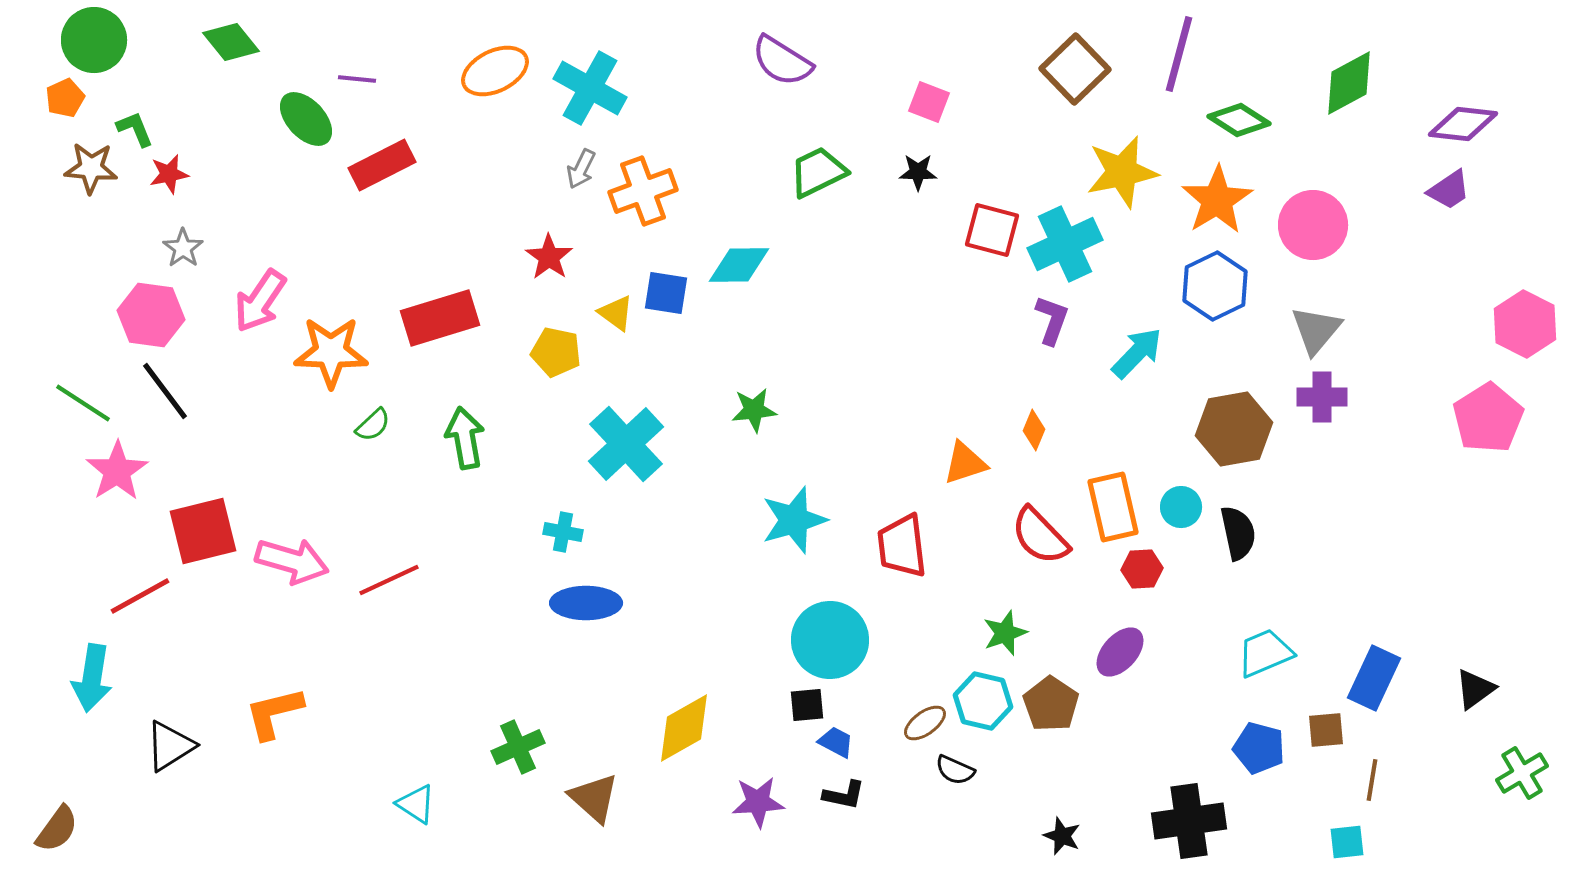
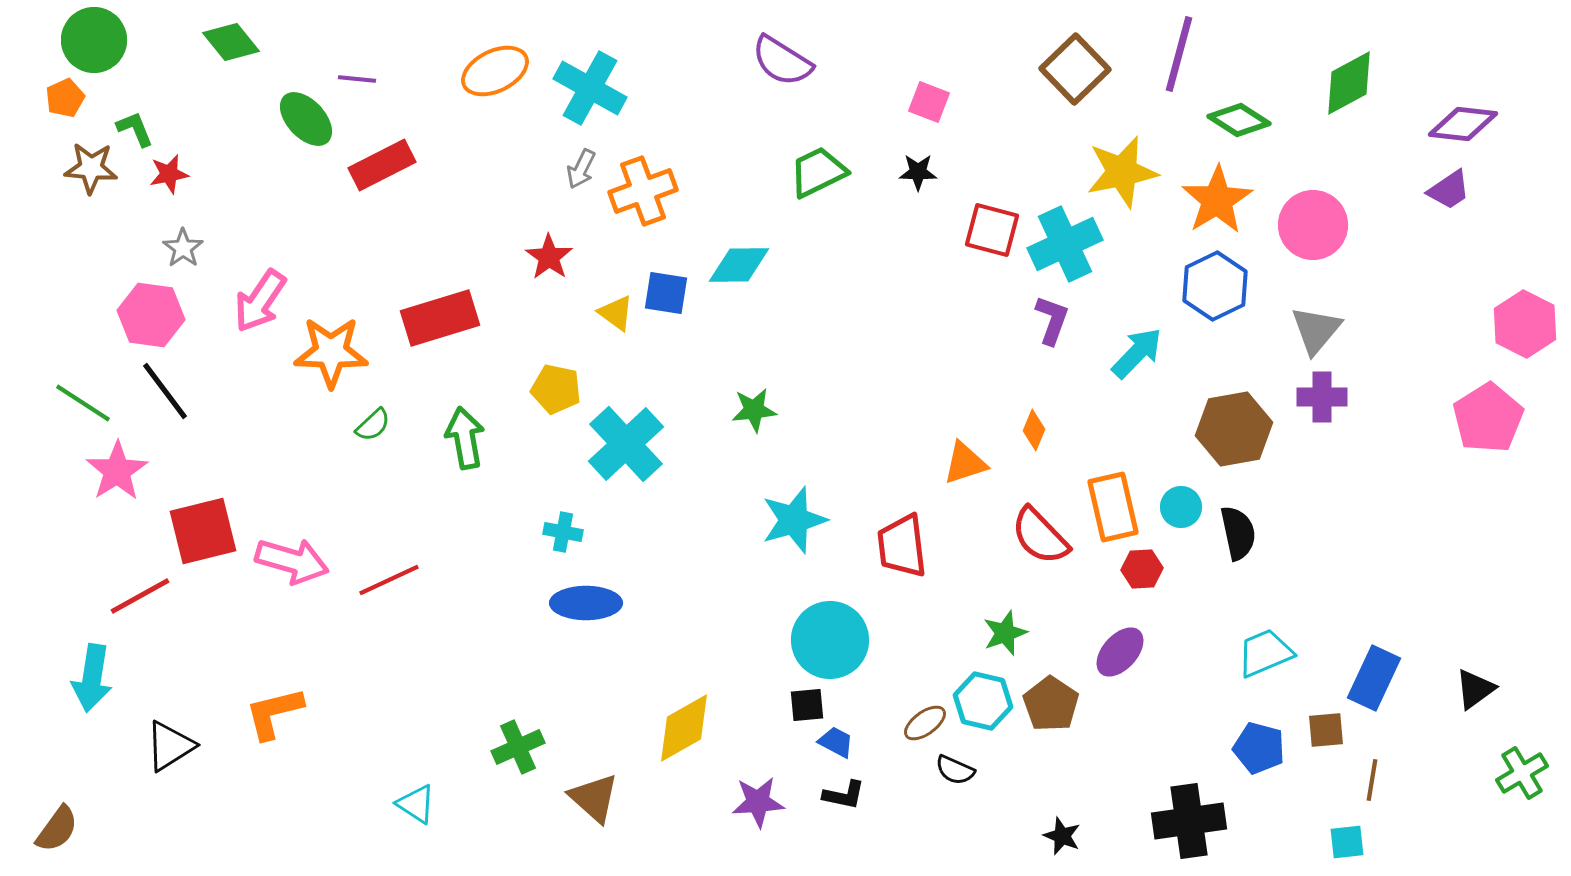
yellow pentagon at (556, 352): moved 37 px down
